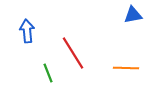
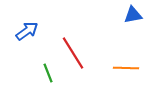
blue arrow: rotated 60 degrees clockwise
